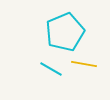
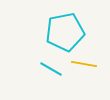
cyan pentagon: rotated 12 degrees clockwise
